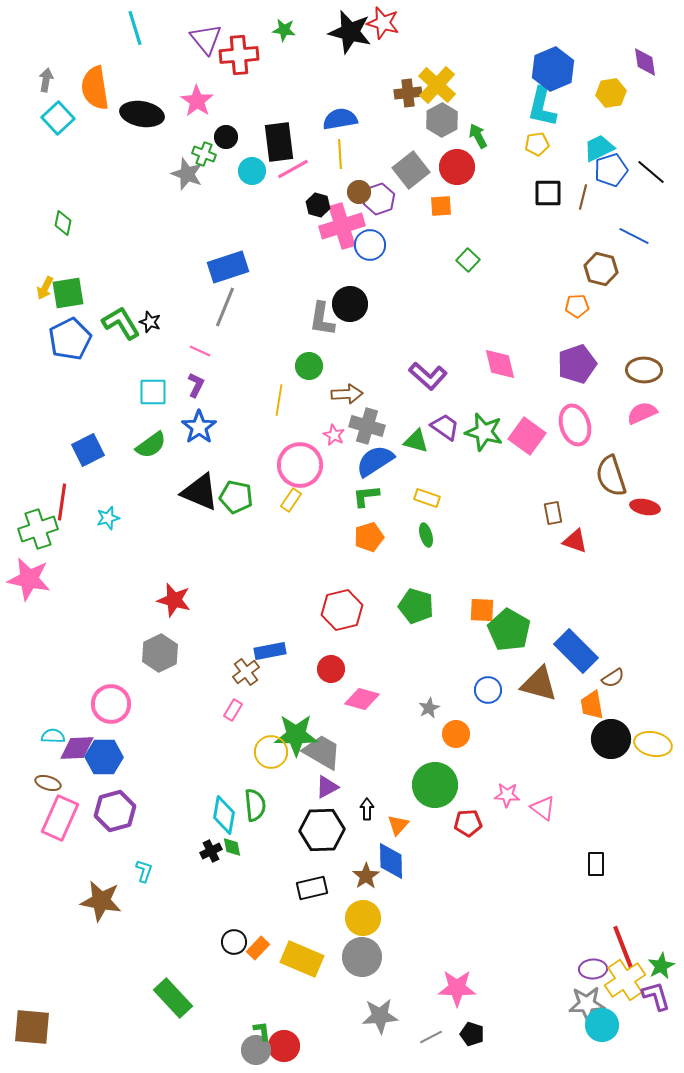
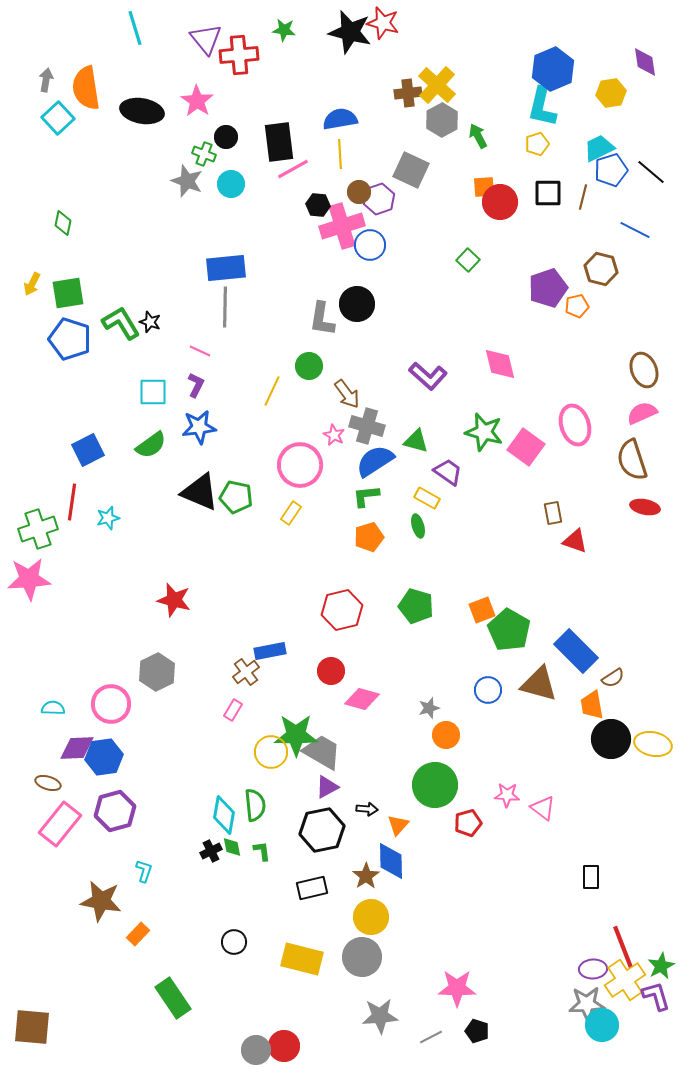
orange semicircle at (95, 88): moved 9 px left
black ellipse at (142, 114): moved 3 px up
yellow pentagon at (537, 144): rotated 10 degrees counterclockwise
red circle at (457, 167): moved 43 px right, 35 px down
gray square at (411, 170): rotated 27 degrees counterclockwise
cyan circle at (252, 171): moved 21 px left, 13 px down
gray star at (187, 174): moved 7 px down
black hexagon at (318, 205): rotated 10 degrees counterclockwise
orange square at (441, 206): moved 43 px right, 19 px up
blue line at (634, 236): moved 1 px right, 6 px up
blue rectangle at (228, 267): moved 2 px left, 1 px down; rotated 12 degrees clockwise
yellow arrow at (45, 288): moved 13 px left, 4 px up
black circle at (350, 304): moved 7 px right
orange pentagon at (577, 306): rotated 10 degrees counterclockwise
gray line at (225, 307): rotated 21 degrees counterclockwise
blue pentagon at (70, 339): rotated 27 degrees counterclockwise
purple pentagon at (577, 364): moved 29 px left, 76 px up
brown ellipse at (644, 370): rotated 68 degrees clockwise
brown arrow at (347, 394): rotated 56 degrees clockwise
yellow line at (279, 400): moved 7 px left, 9 px up; rotated 16 degrees clockwise
blue star at (199, 427): rotated 28 degrees clockwise
purple trapezoid at (445, 427): moved 3 px right, 45 px down
pink square at (527, 436): moved 1 px left, 11 px down
brown semicircle at (611, 476): moved 21 px right, 16 px up
yellow rectangle at (427, 498): rotated 10 degrees clockwise
yellow rectangle at (291, 500): moved 13 px down
red line at (62, 502): moved 10 px right
green ellipse at (426, 535): moved 8 px left, 9 px up
pink star at (29, 579): rotated 15 degrees counterclockwise
orange square at (482, 610): rotated 24 degrees counterclockwise
gray hexagon at (160, 653): moved 3 px left, 19 px down
red circle at (331, 669): moved 2 px down
gray star at (429, 708): rotated 10 degrees clockwise
orange circle at (456, 734): moved 10 px left, 1 px down
cyan semicircle at (53, 736): moved 28 px up
blue hexagon at (104, 757): rotated 9 degrees counterclockwise
black arrow at (367, 809): rotated 95 degrees clockwise
pink rectangle at (60, 818): moved 6 px down; rotated 15 degrees clockwise
red pentagon at (468, 823): rotated 12 degrees counterclockwise
black hexagon at (322, 830): rotated 9 degrees counterclockwise
black rectangle at (596, 864): moved 5 px left, 13 px down
yellow circle at (363, 918): moved 8 px right, 1 px up
orange rectangle at (258, 948): moved 120 px left, 14 px up
yellow rectangle at (302, 959): rotated 9 degrees counterclockwise
green rectangle at (173, 998): rotated 9 degrees clockwise
green L-shape at (262, 1031): moved 180 px up
black pentagon at (472, 1034): moved 5 px right, 3 px up
